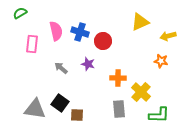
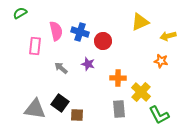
pink rectangle: moved 3 px right, 2 px down
green L-shape: rotated 60 degrees clockwise
